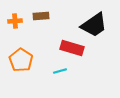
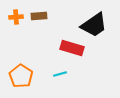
brown rectangle: moved 2 px left
orange cross: moved 1 px right, 4 px up
orange pentagon: moved 16 px down
cyan line: moved 3 px down
